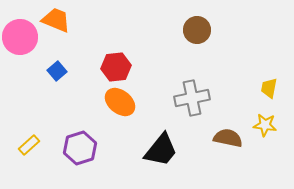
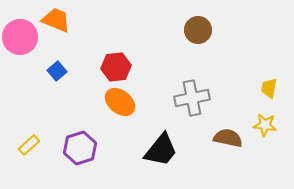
brown circle: moved 1 px right
